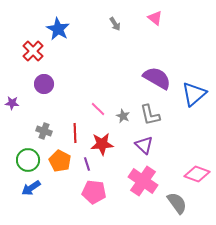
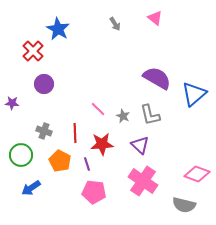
purple triangle: moved 4 px left
green circle: moved 7 px left, 5 px up
gray semicircle: moved 7 px right, 2 px down; rotated 140 degrees clockwise
